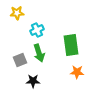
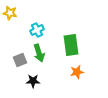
yellow star: moved 7 px left; rotated 16 degrees clockwise
orange star: rotated 16 degrees counterclockwise
